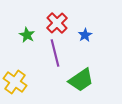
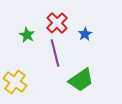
blue star: moved 1 px up
